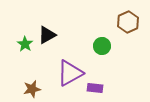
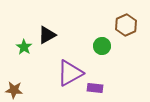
brown hexagon: moved 2 px left, 3 px down
green star: moved 1 px left, 3 px down
brown star: moved 18 px left, 1 px down; rotated 18 degrees clockwise
